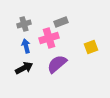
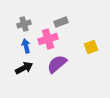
pink cross: moved 1 px left, 1 px down
